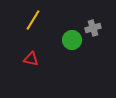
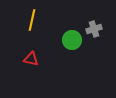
yellow line: moved 1 px left; rotated 20 degrees counterclockwise
gray cross: moved 1 px right, 1 px down
